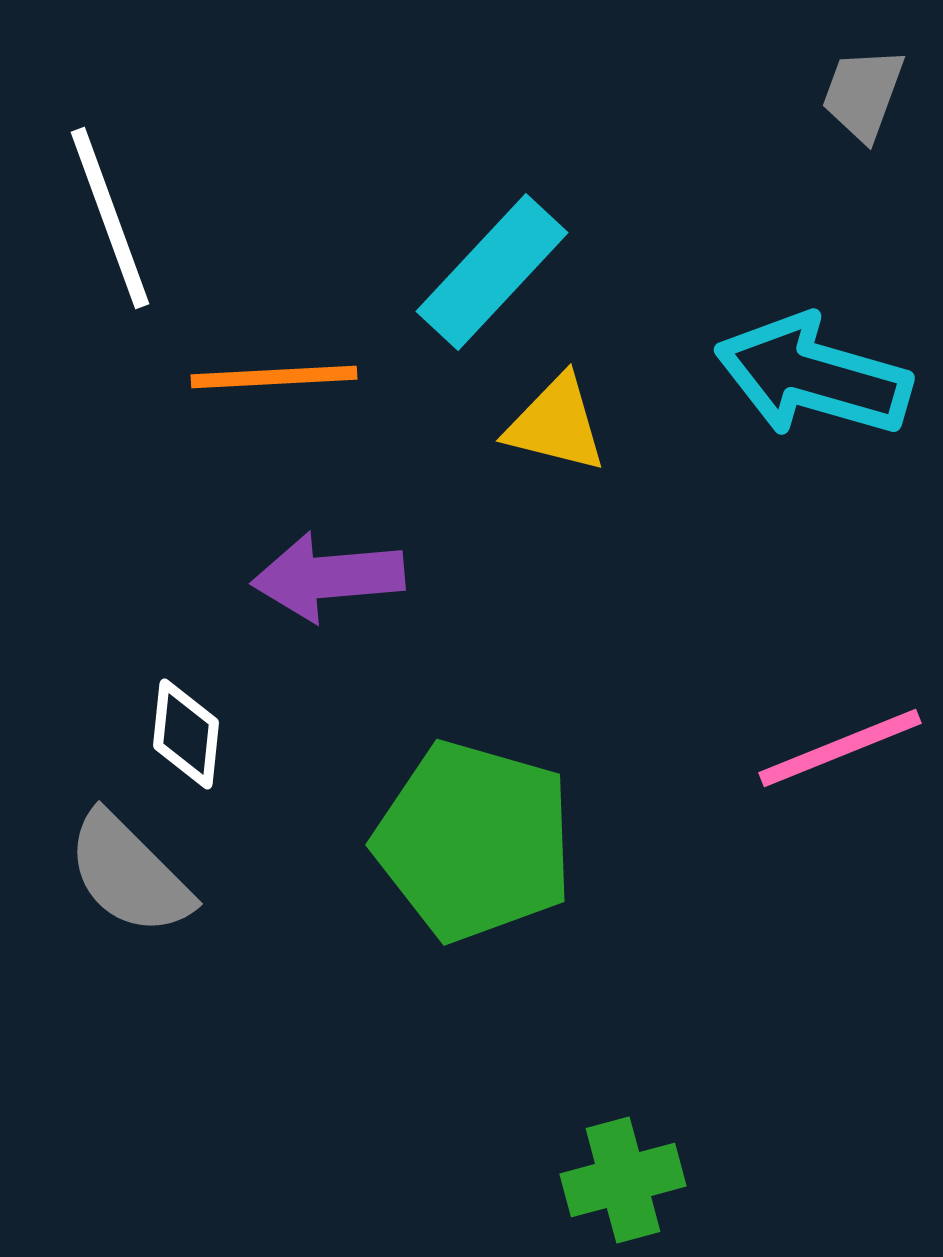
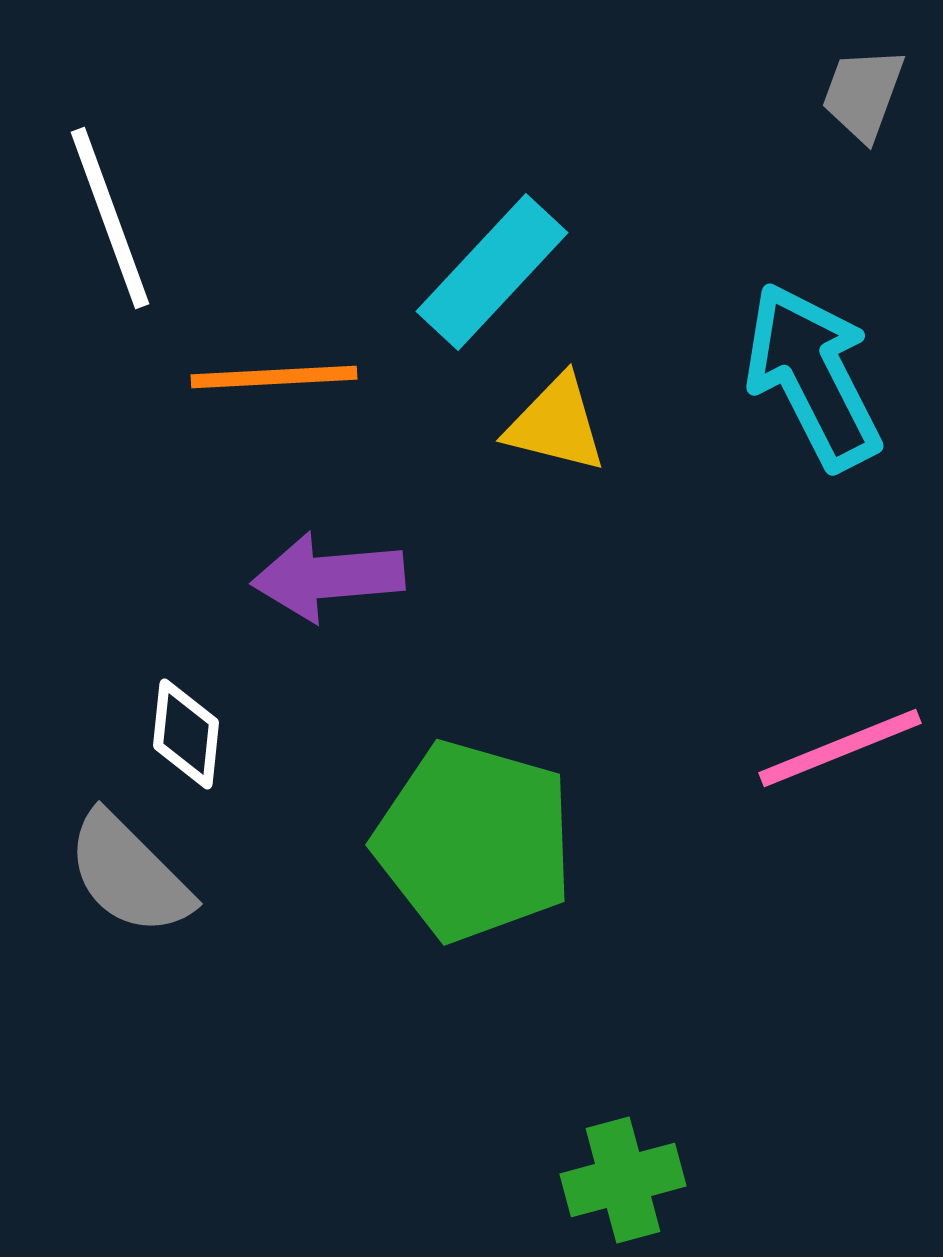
cyan arrow: rotated 47 degrees clockwise
